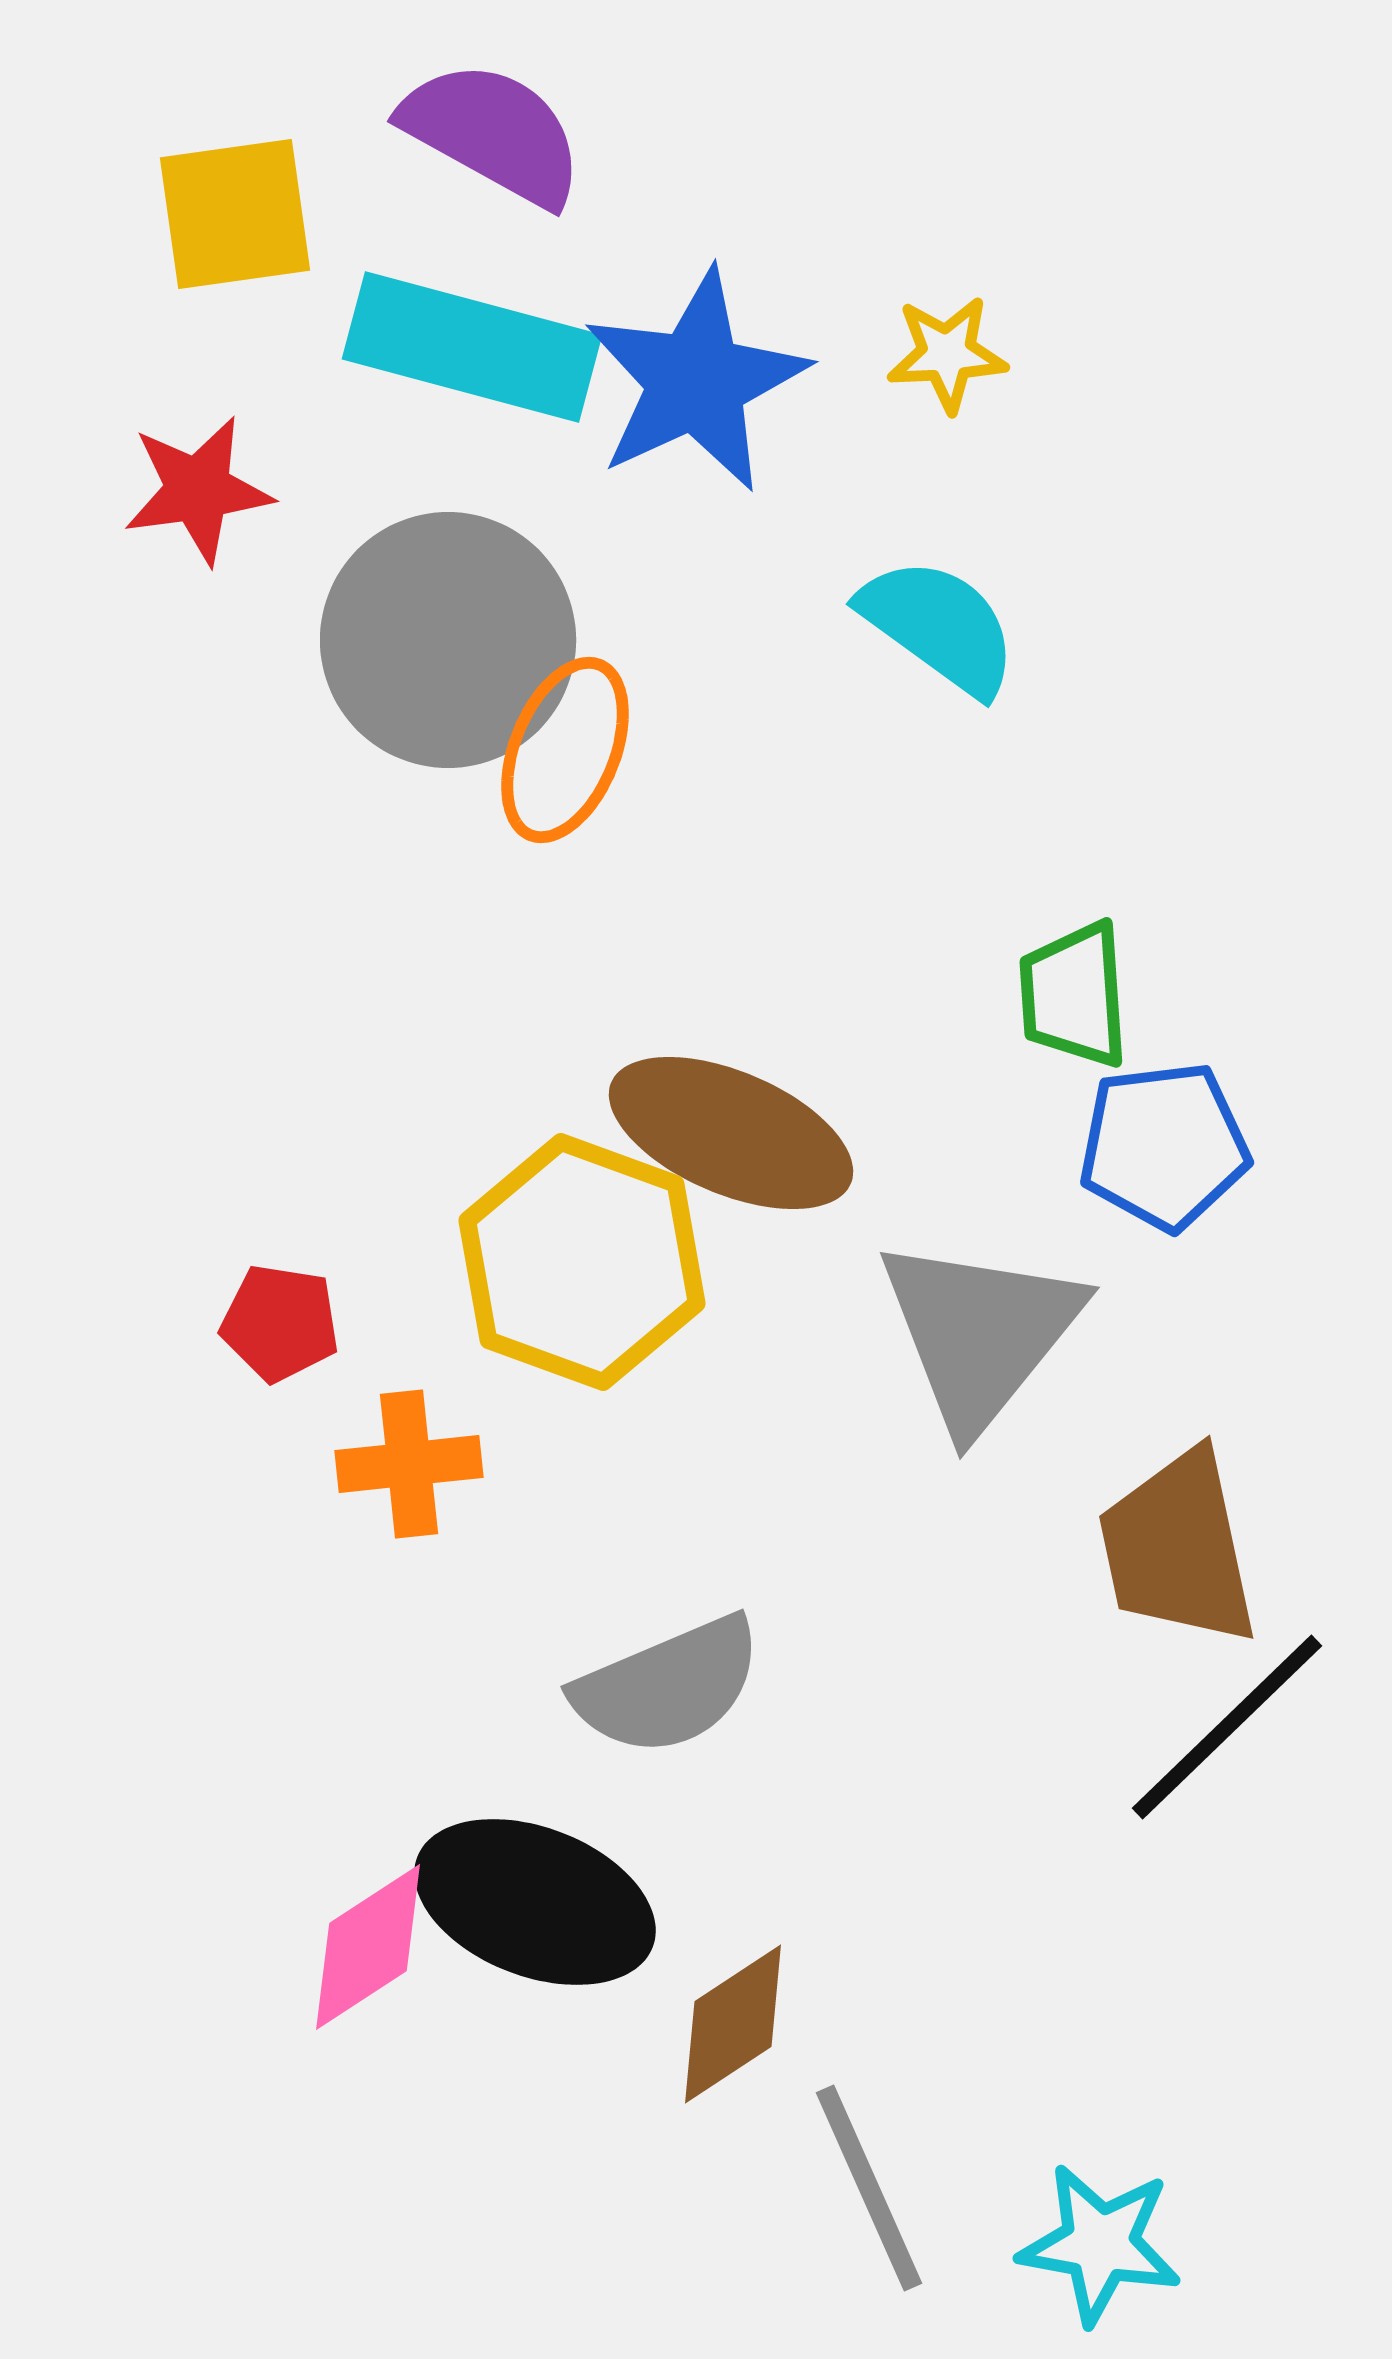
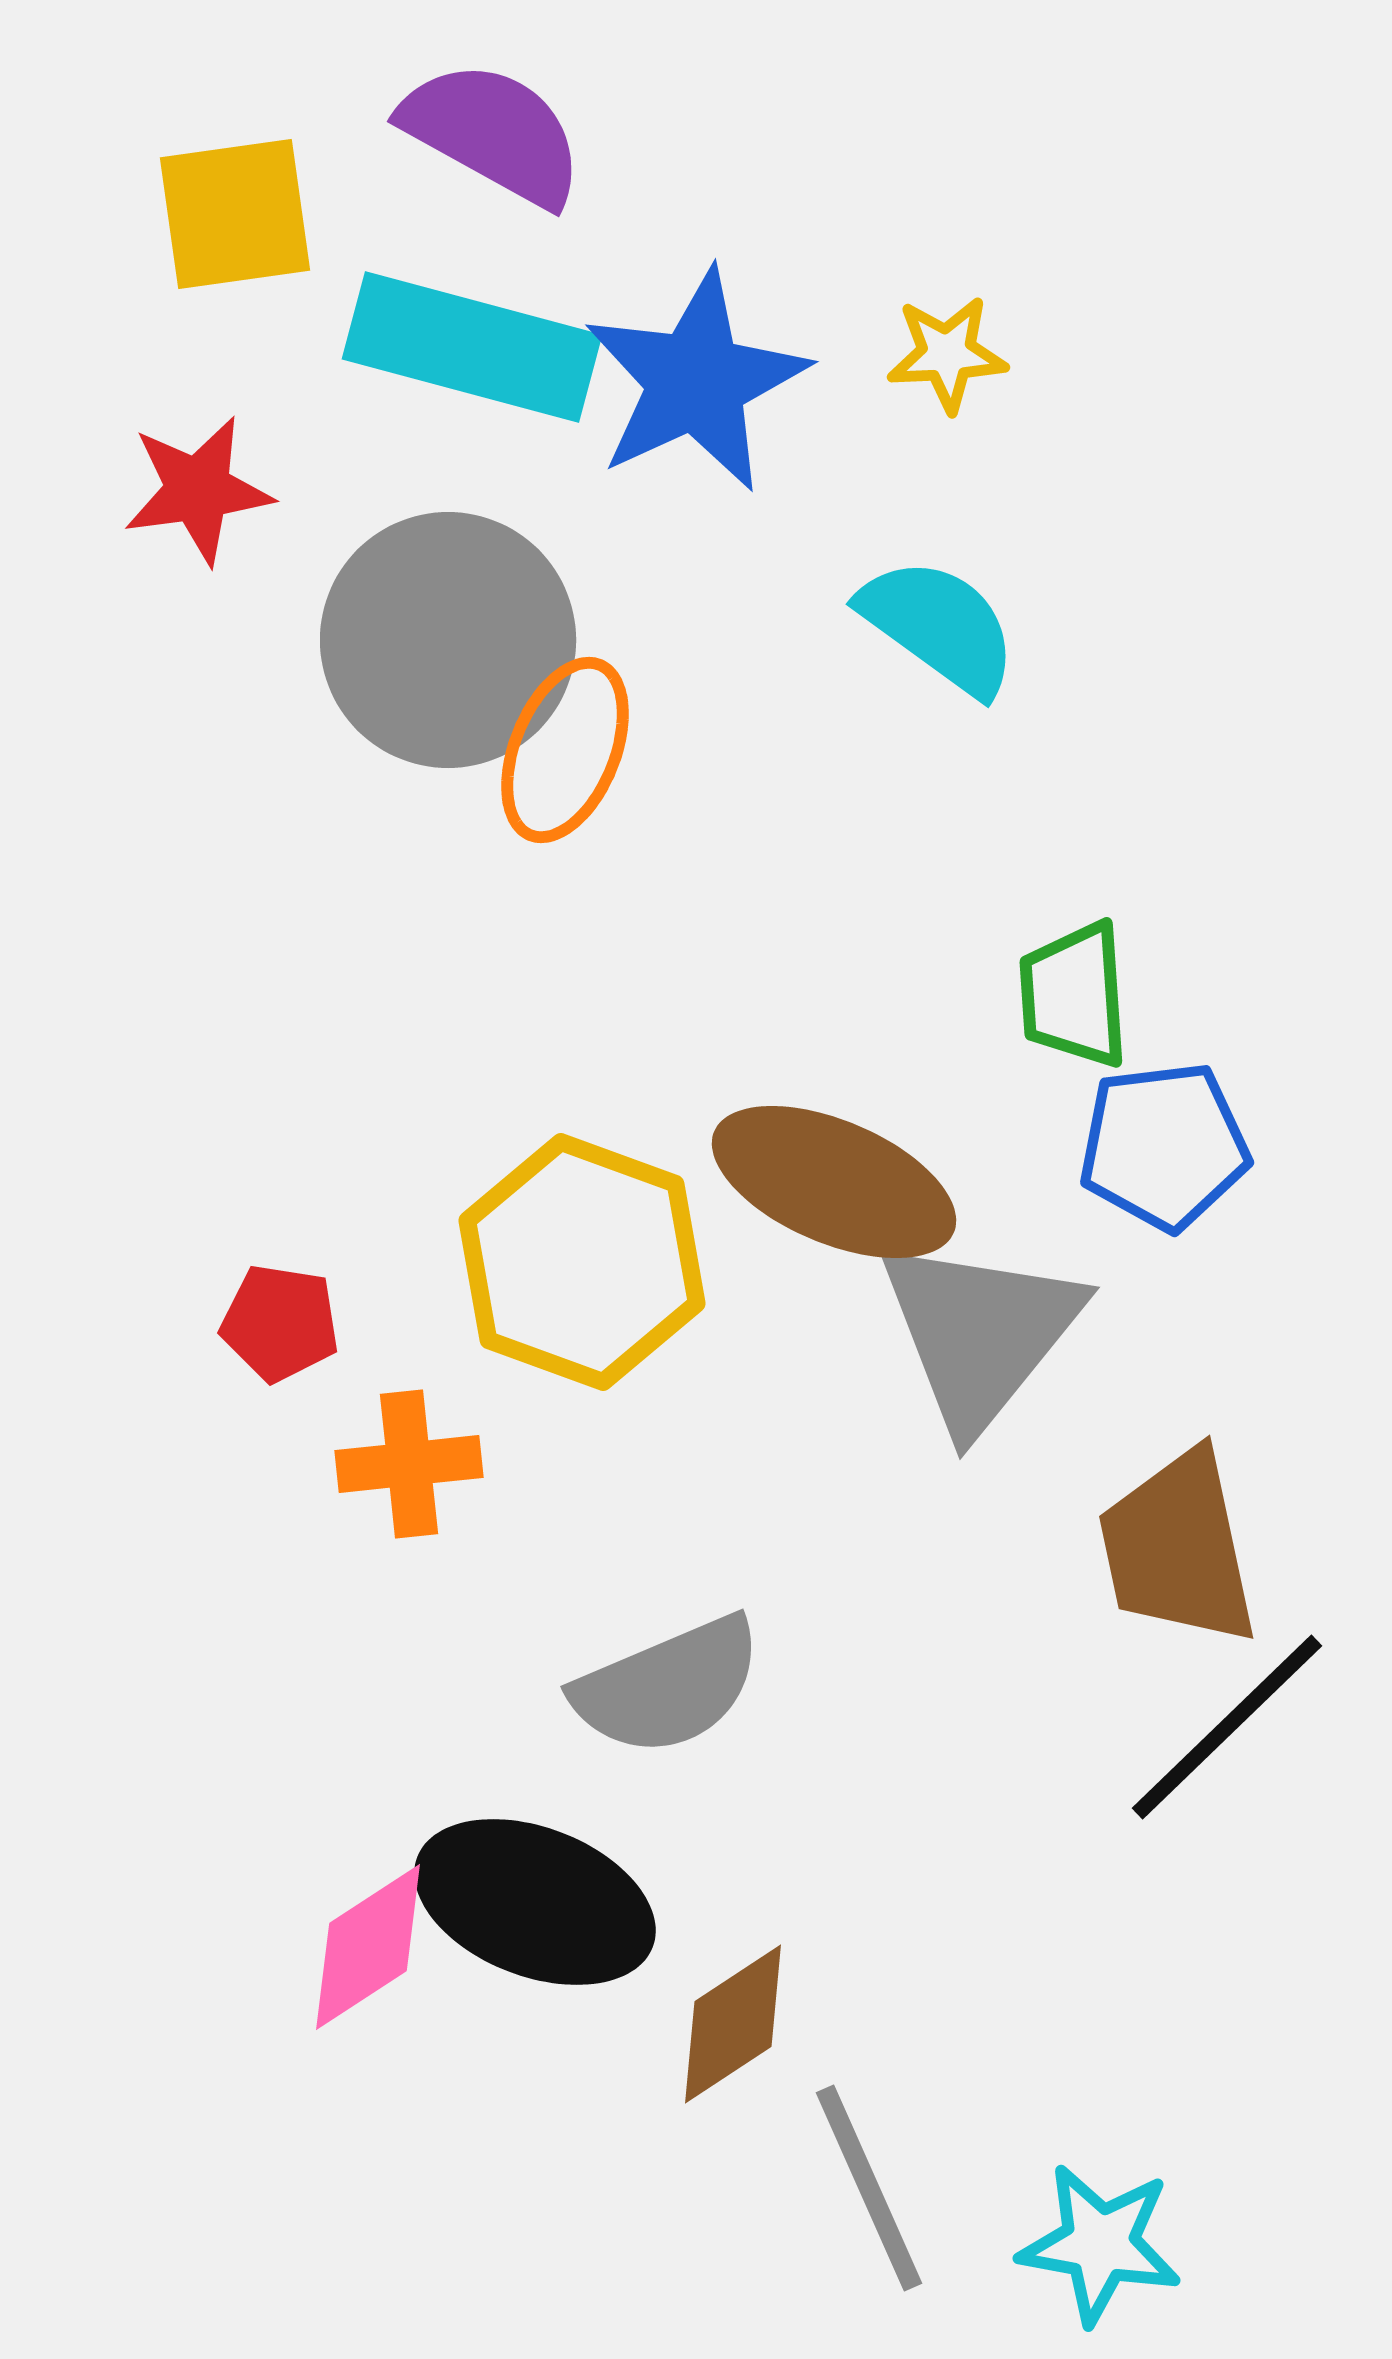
brown ellipse: moved 103 px right, 49 px down
